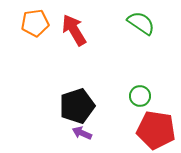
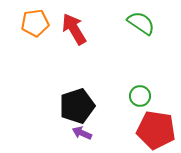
red arrow: moved 1 px up
